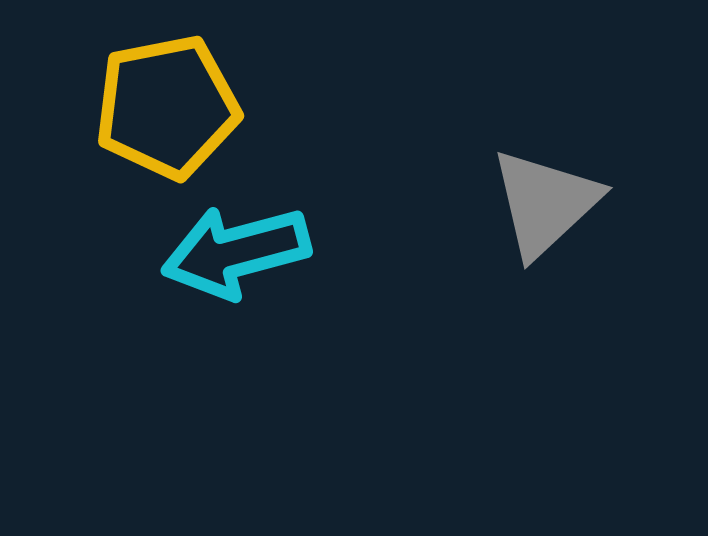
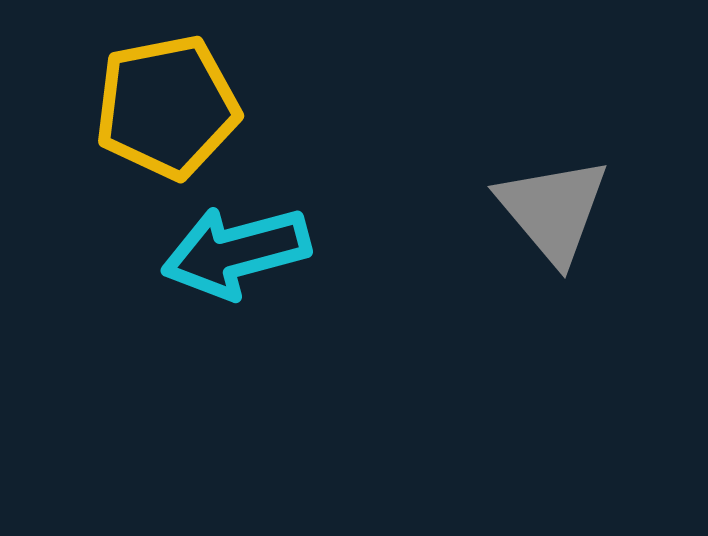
gray triangle: moved 8 px right, 7 px down; rotated 27 degrees counterclockwise
